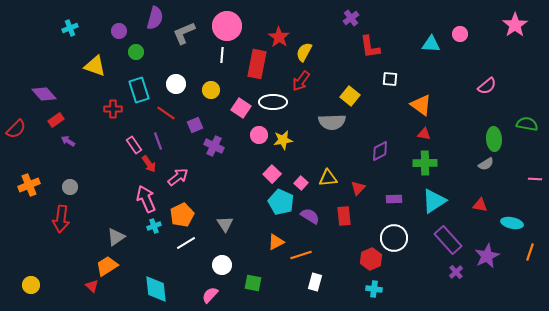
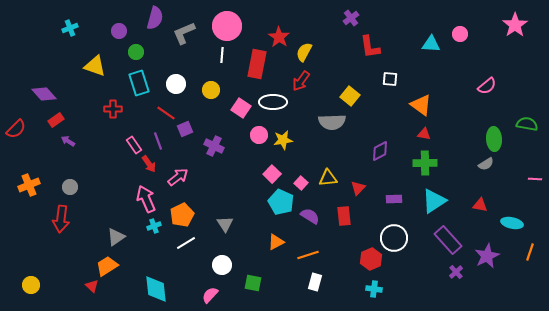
cyan rectangle at (139, 90): moved 7 px up
purple square at (195, 125): moved 10 px left, 4 px down
orange line at (301, 255): moved 7 px right
